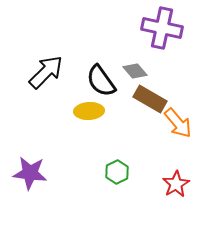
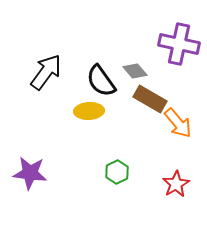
purple cross: moved 17 px right, 16 px down
black arrow: rotated 9 degrees counterclockwise
